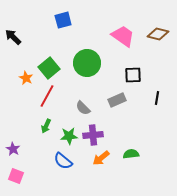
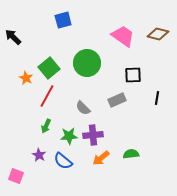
purple star: moved 26 px right, 6 px down
